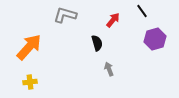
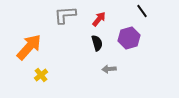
gray L-shape: rotated 20 degrees counterclockwise
red arrow: moved 14 px left, 1 px up
purple hexagon: moved 26 px left, 1 px up
gray arrow: rotated 72 degrees counterclockwise
yellow cross: moved 11 px right, 7 px up; rotated 32 degrees counterclockwise
